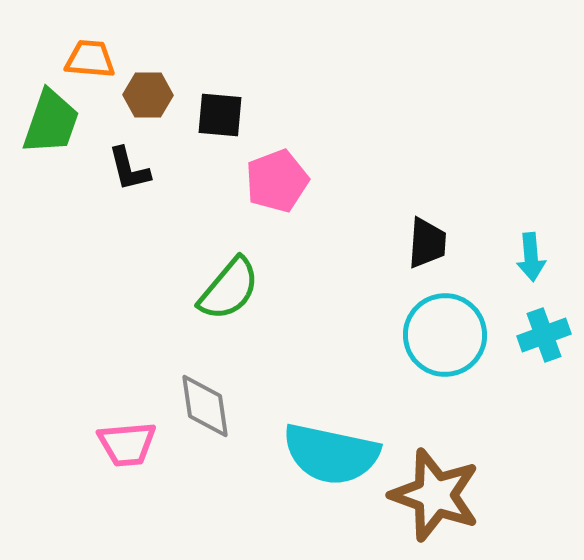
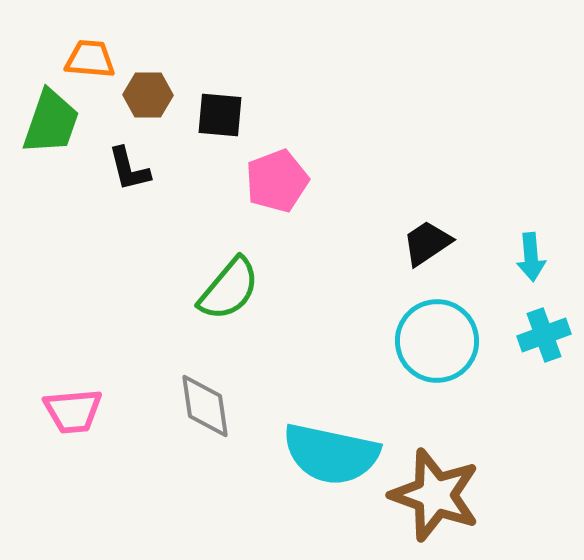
black trapezoid: rotated 128 degrees counterclockwise
cyan circle: moved 8 px left, 6 px down
pink trapezoid: moved 54 px left, 33 px up
